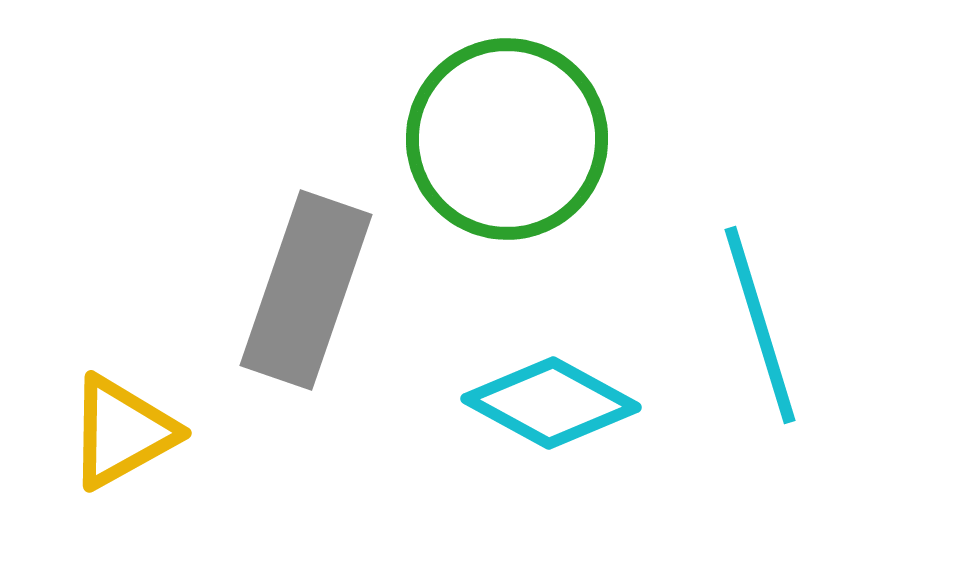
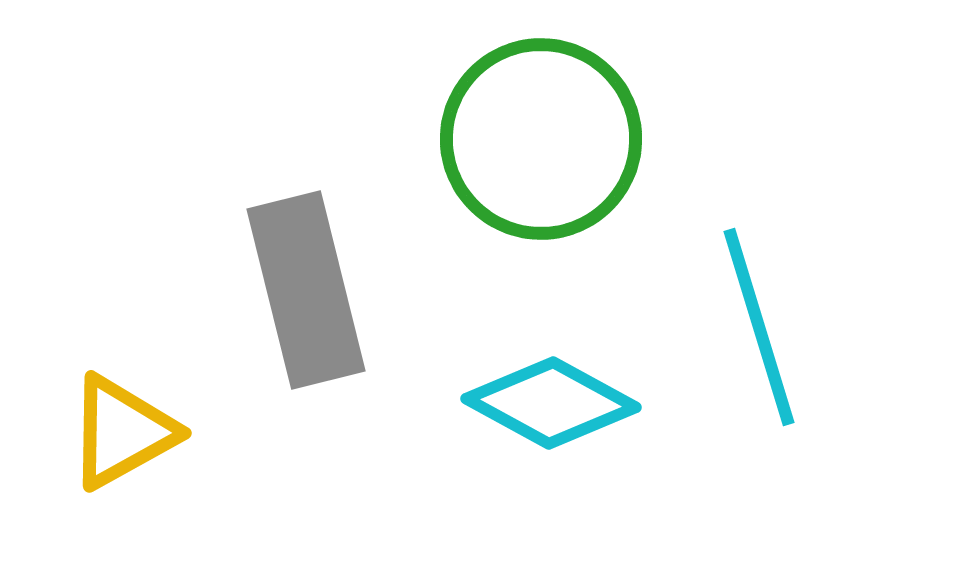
green circle: moved 34 px right
gray rectangle: rotated 33 degrees counterclockwise
cyan line: moved 1 px left, 2 px down
